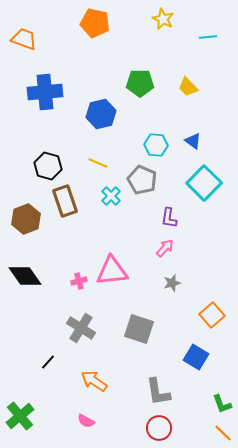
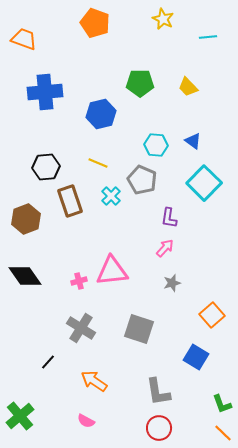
orange pentagon: rotated 8 degrees clockwise
black hexagon: moved 2 px left, 1 px down; rotated 20 degrees counterclockwise
brown rectangle: moved 5 px right
